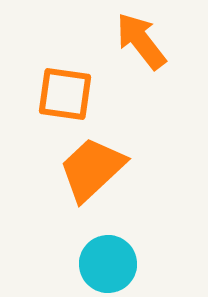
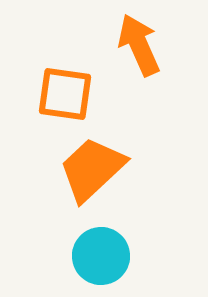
orange arrow: moved 2 px left, 4 px down; rotated 14 degrees clockwise
cyan circle: moved 7 px left, 8 px up
